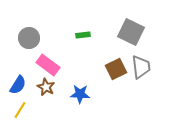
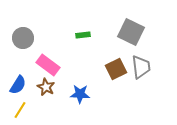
gray circle: moved 6 px left
